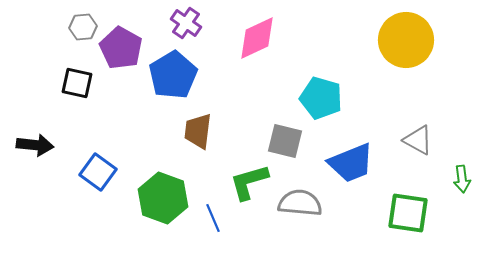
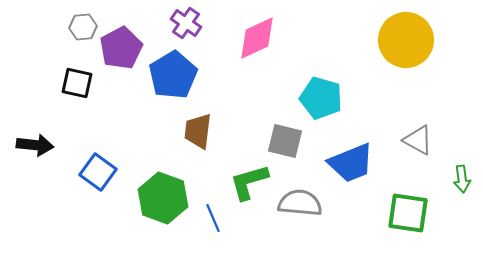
purple pentagon: rotated 15 degrees clockwise
